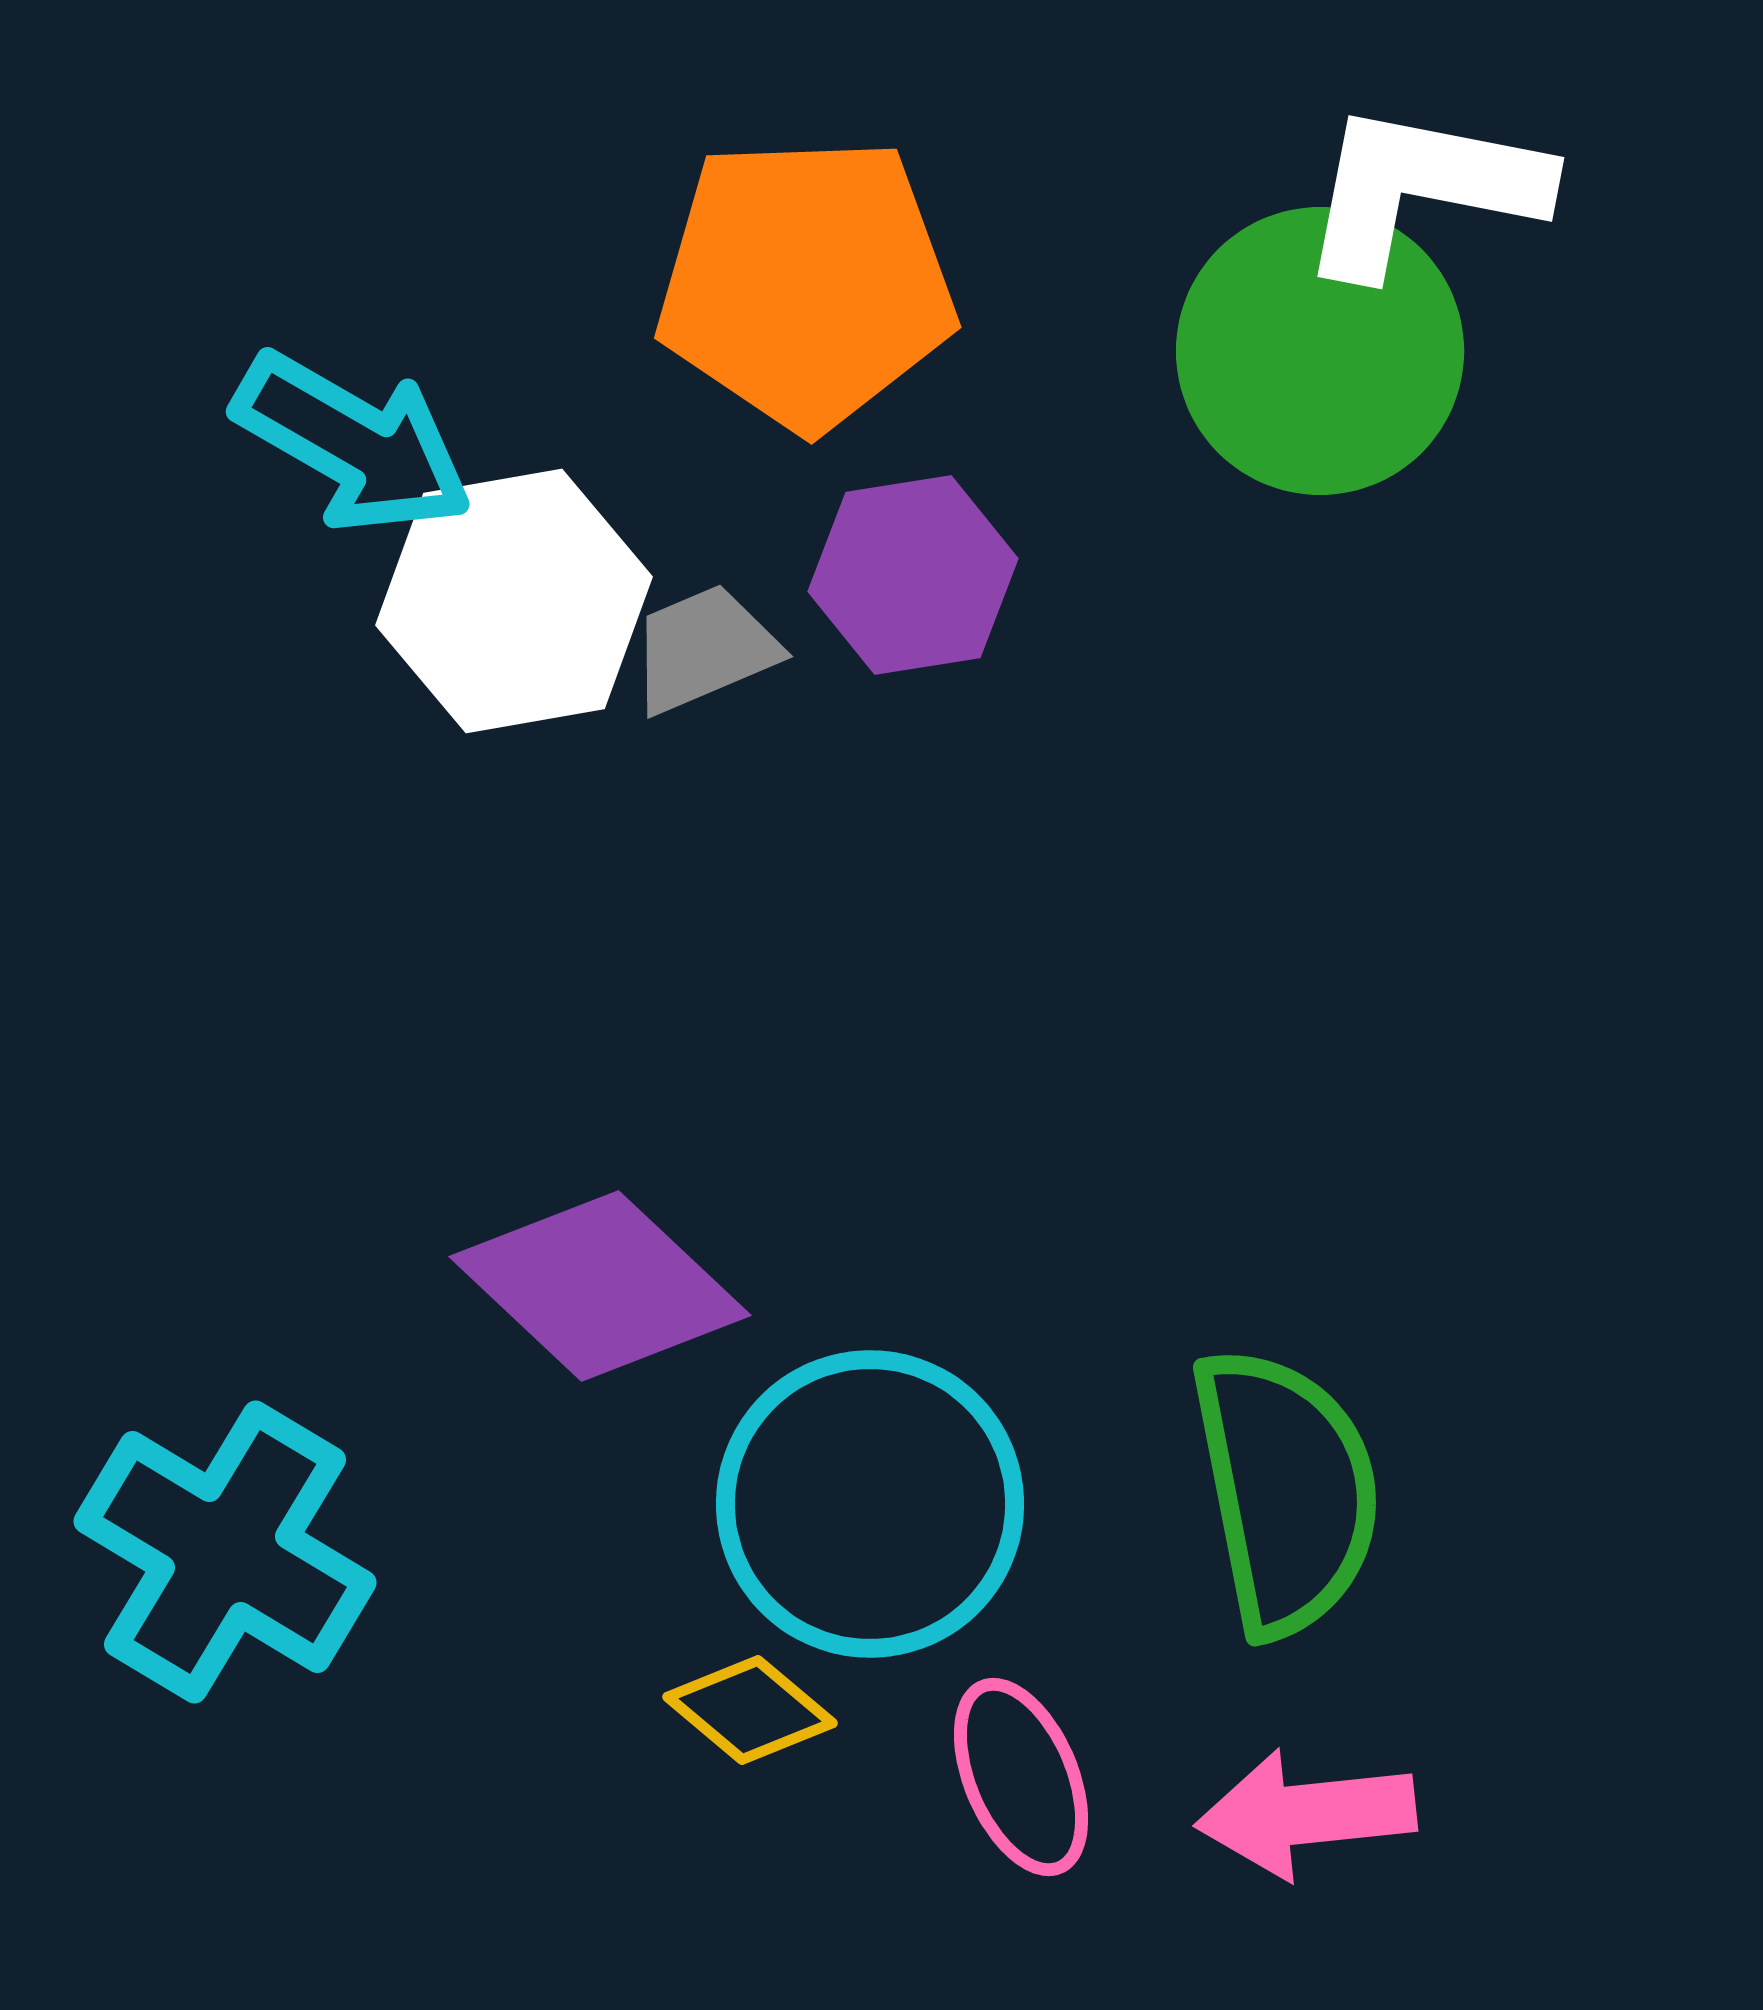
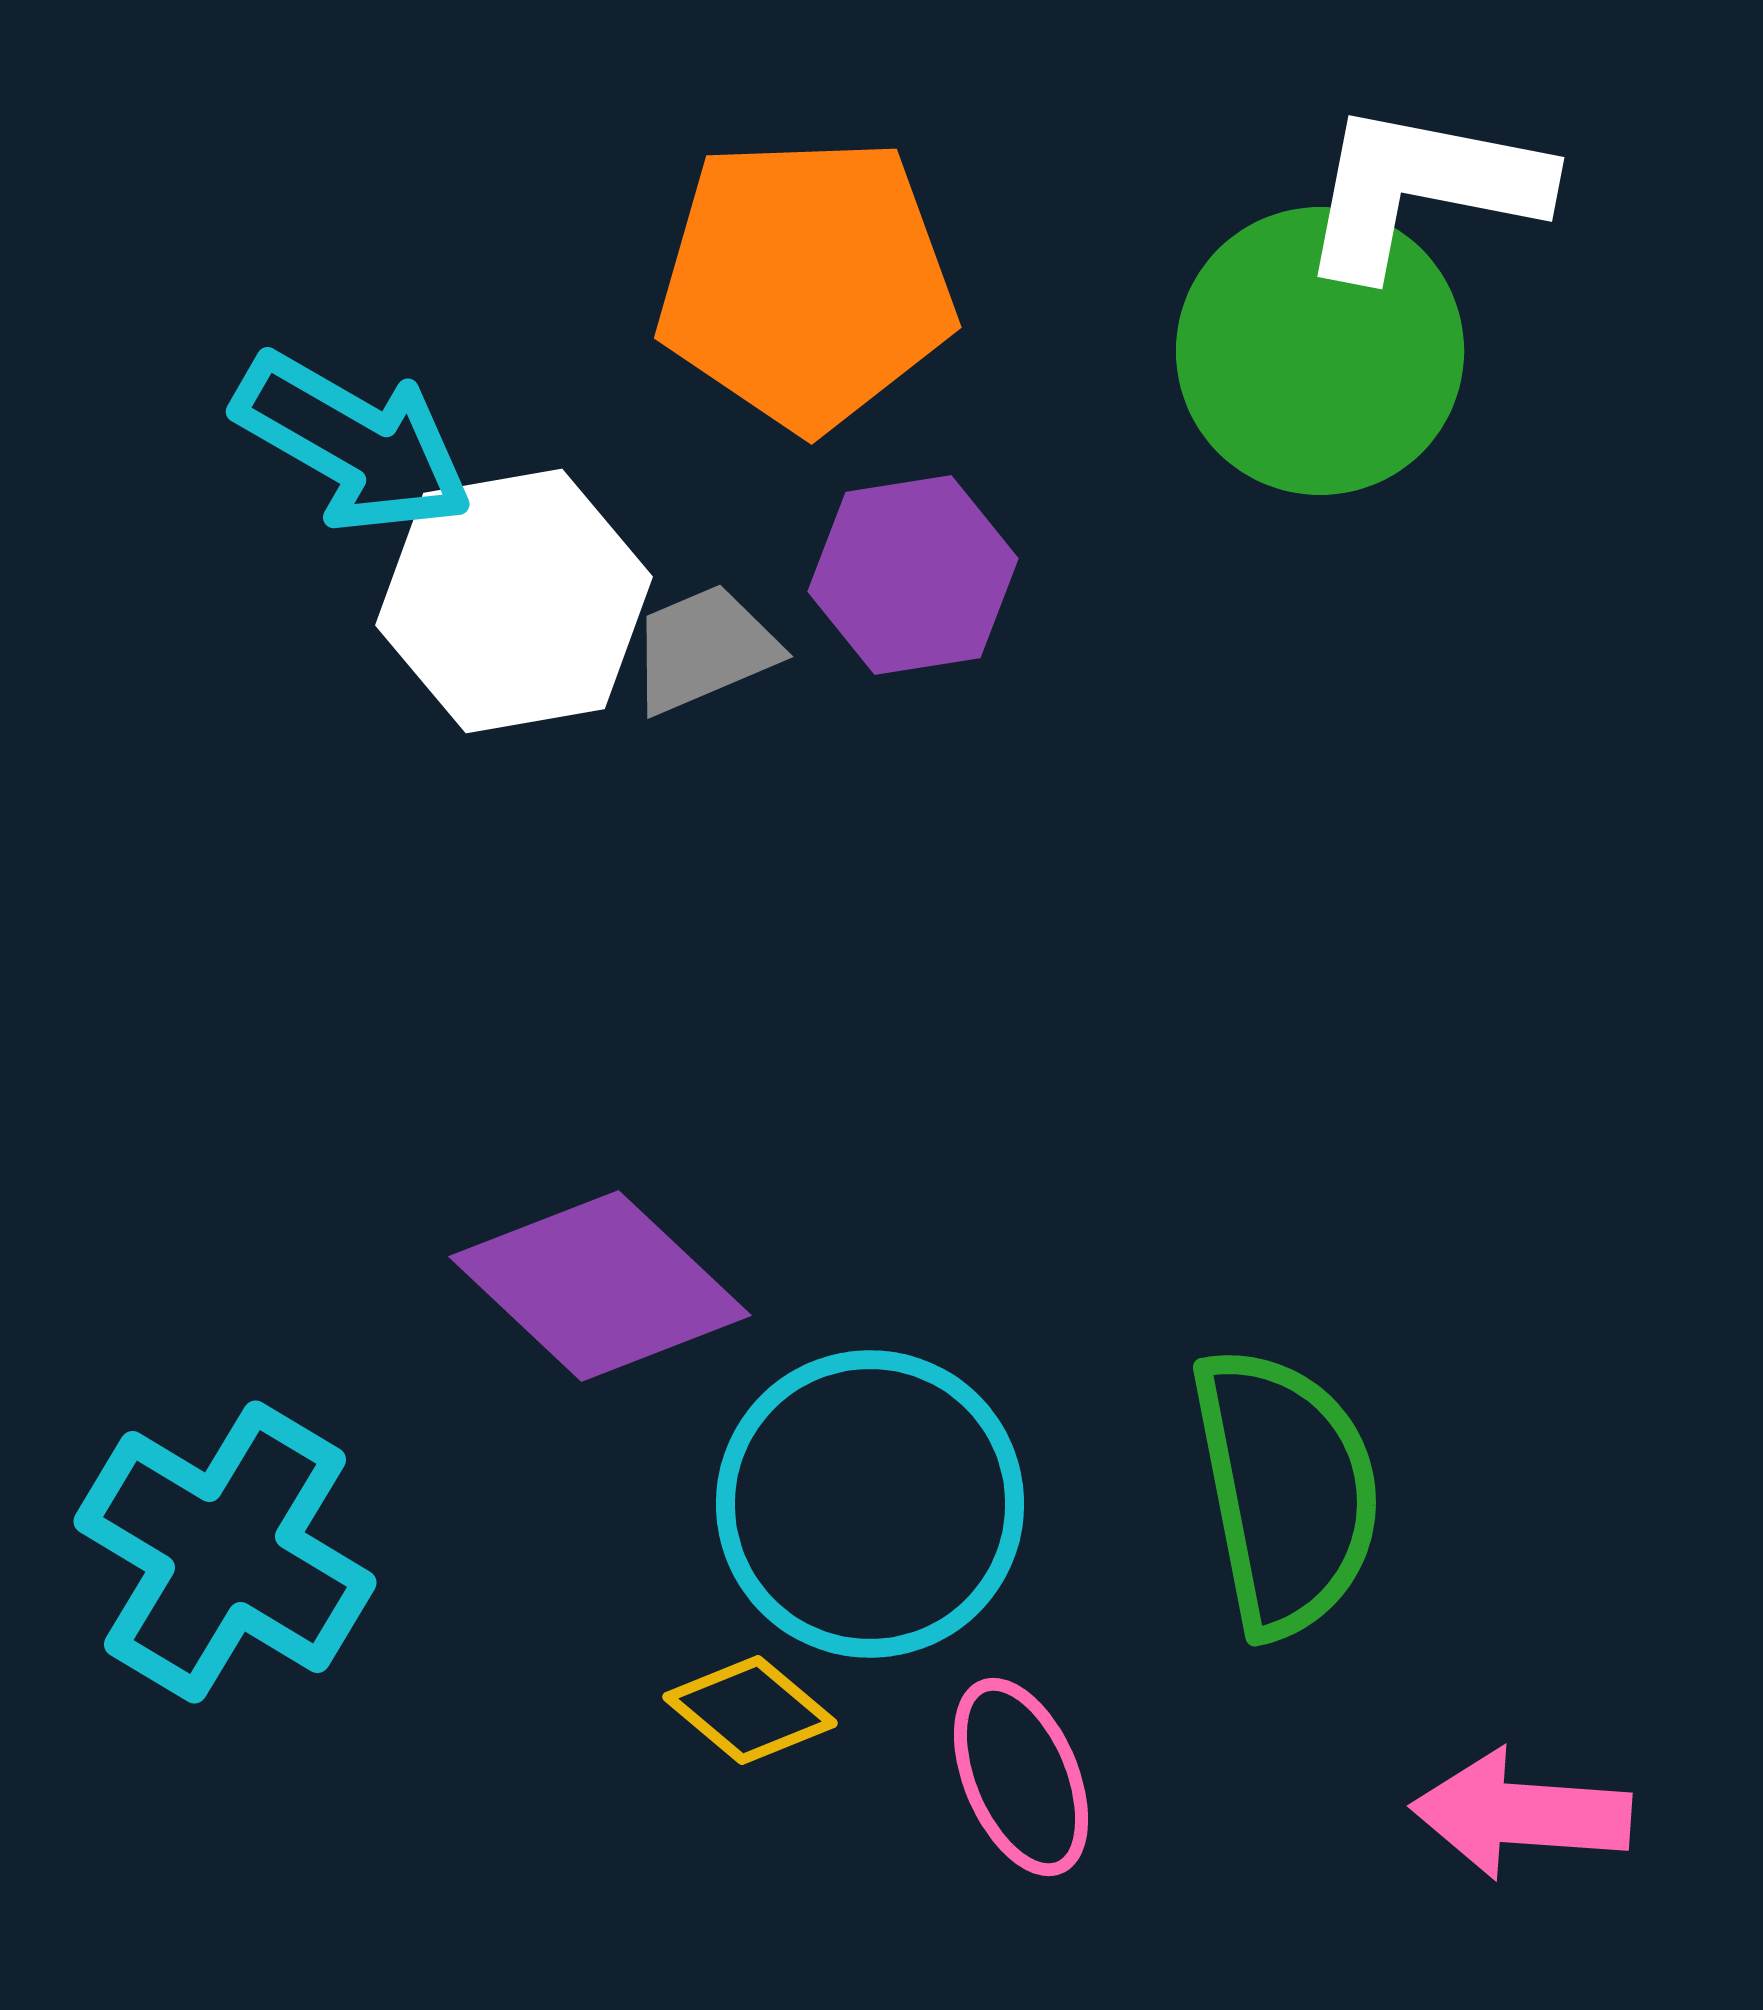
pink arrow: moved 215 px right; rotated 10 degrees clockwise
